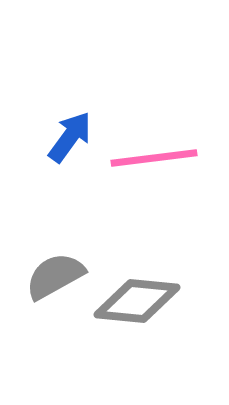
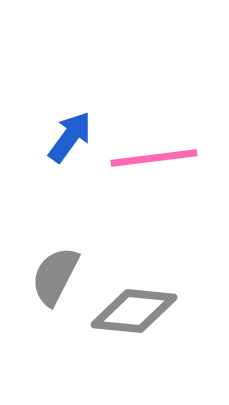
gray semicircle: rotated 34 degrees counterclockwise
gray diamond: moved 3 px left, 10 px down
